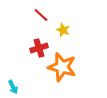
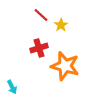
yellow star: moved 2 px left, 5 px up; rotated 16 degrees clockwise
orange star: moved 3 px right, 1 px up
cyan arrow: moved 1 px left
